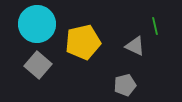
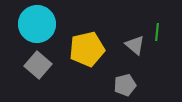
green line: moved 2 px right, 6 px down; rotated 18 degrees clockwise
yellow pentagon: moved 4 px right, 7 px down
gray triangle: moved 1 px up; rotated 15 degrees clockwise
